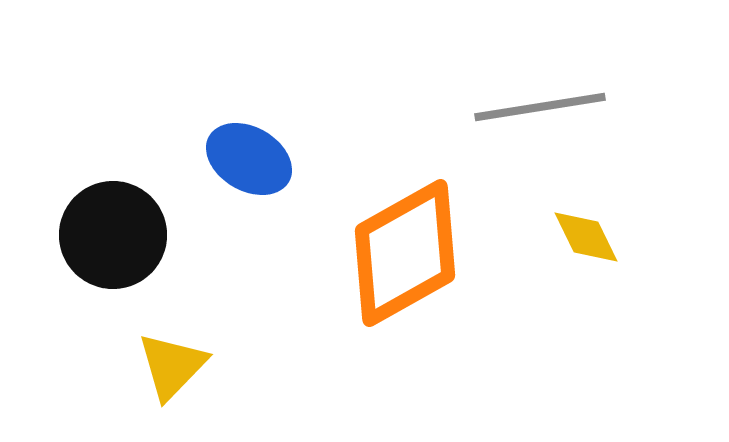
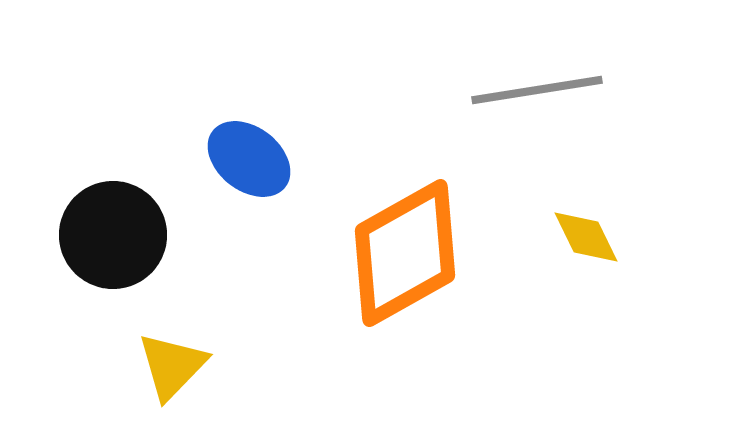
gray line: moved 3 px left, 17 px up
blue ellipse: rotated 8 degrees clockwise
